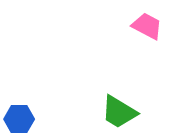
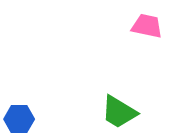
pink trapezoid: rotated 16 degrees counterclockwise
